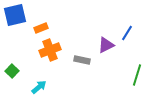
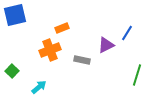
orange rectangle: moved 21 px right
